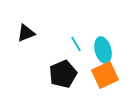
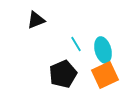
black triangle: moved 10 px right, 13 px up
